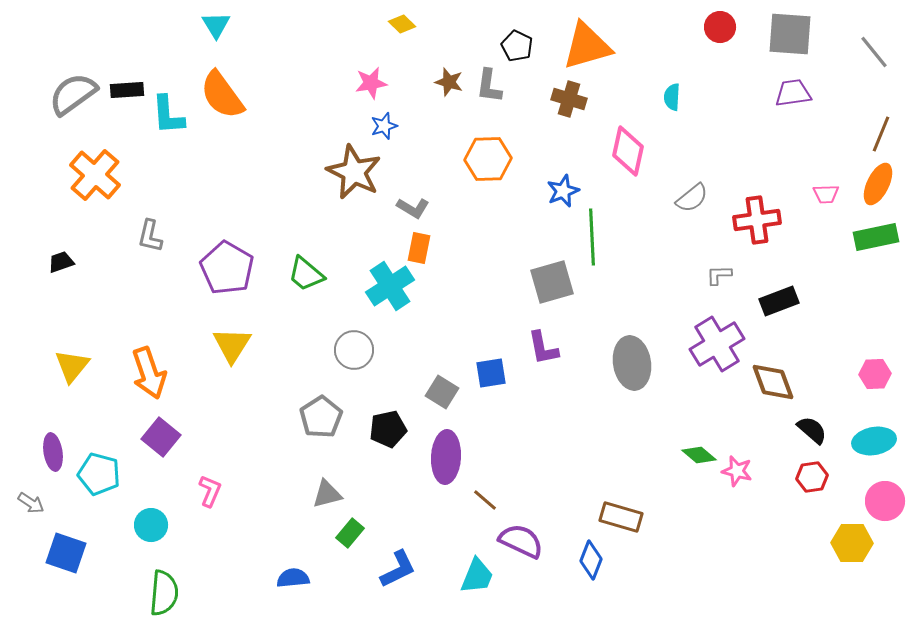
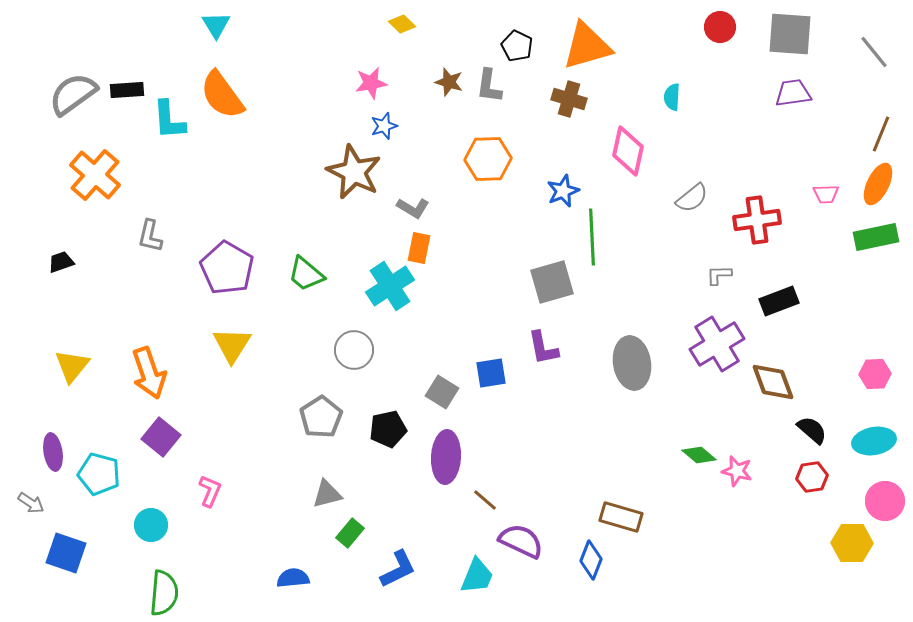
cyan L-shape at (168, 115): moved 1 px right, 5 px down
